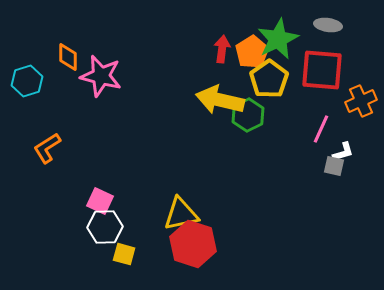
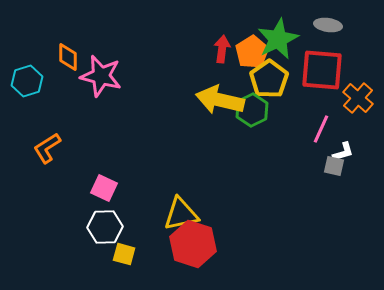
orange cross: moved 3 px left, 3 px up; rotated 24 degrees counterclockwise
green hexagon: moved 4 px right, 5 px up
pink square: moved 4 px right, 13 px up
